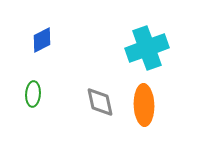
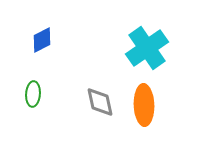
cyan cross: rotated 15 degrees counterclockwise
